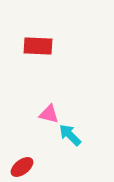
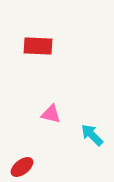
pink triangle: moved 2 px right
cyan arrow: moved 22 px right
